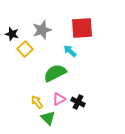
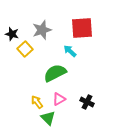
black cross: moved 9 px right
